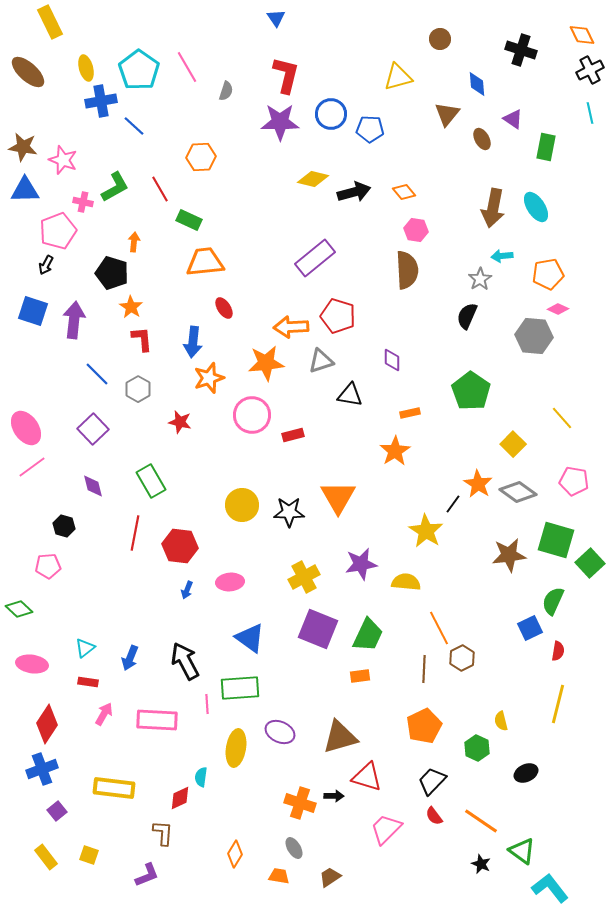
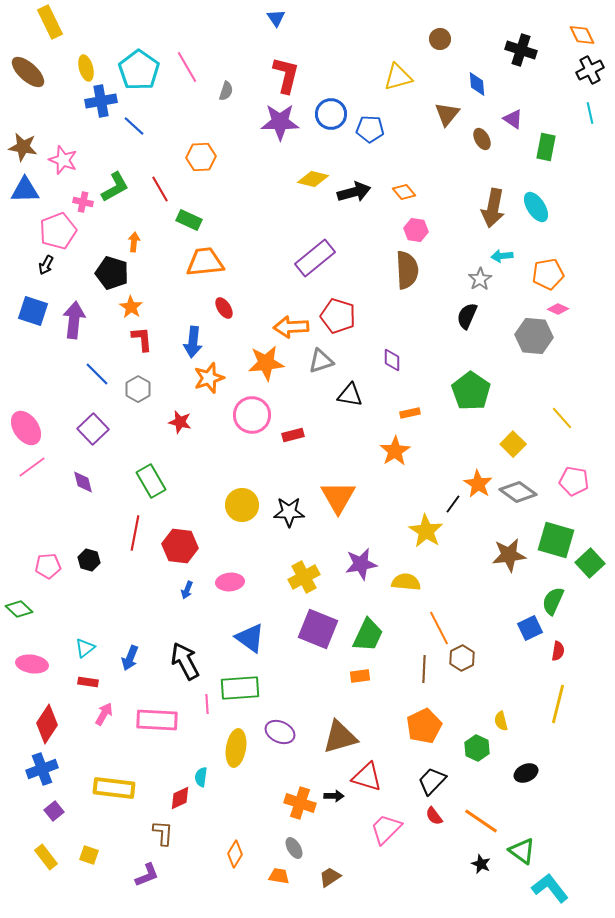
purple diamond at (93, 486): moved 10 px left, 4 px up
black hexagon at (64, 526): moved 25 px right, 34 px down
purple square at (57, 811): moved 3 px left
